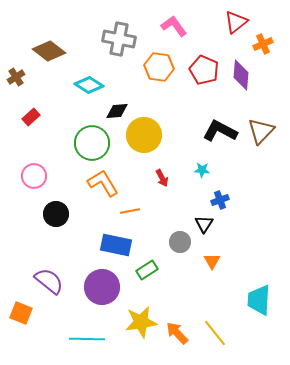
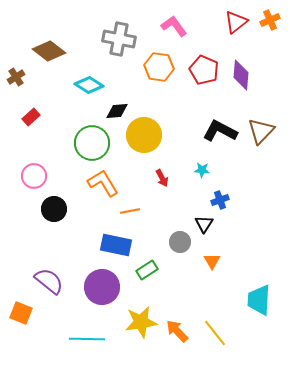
orange cross: moved 7 px right, 24 px up
black circle: moved 2 px left, 5 px up
orange arrow: moved 2 px up
